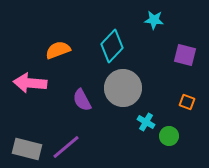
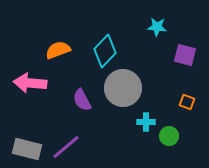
cyan star: moved 3 px right, 7 px down
cyan diamond: moved 7 px left, 5 px down
cyan cross: rotated 30 degrees counterclockwise
